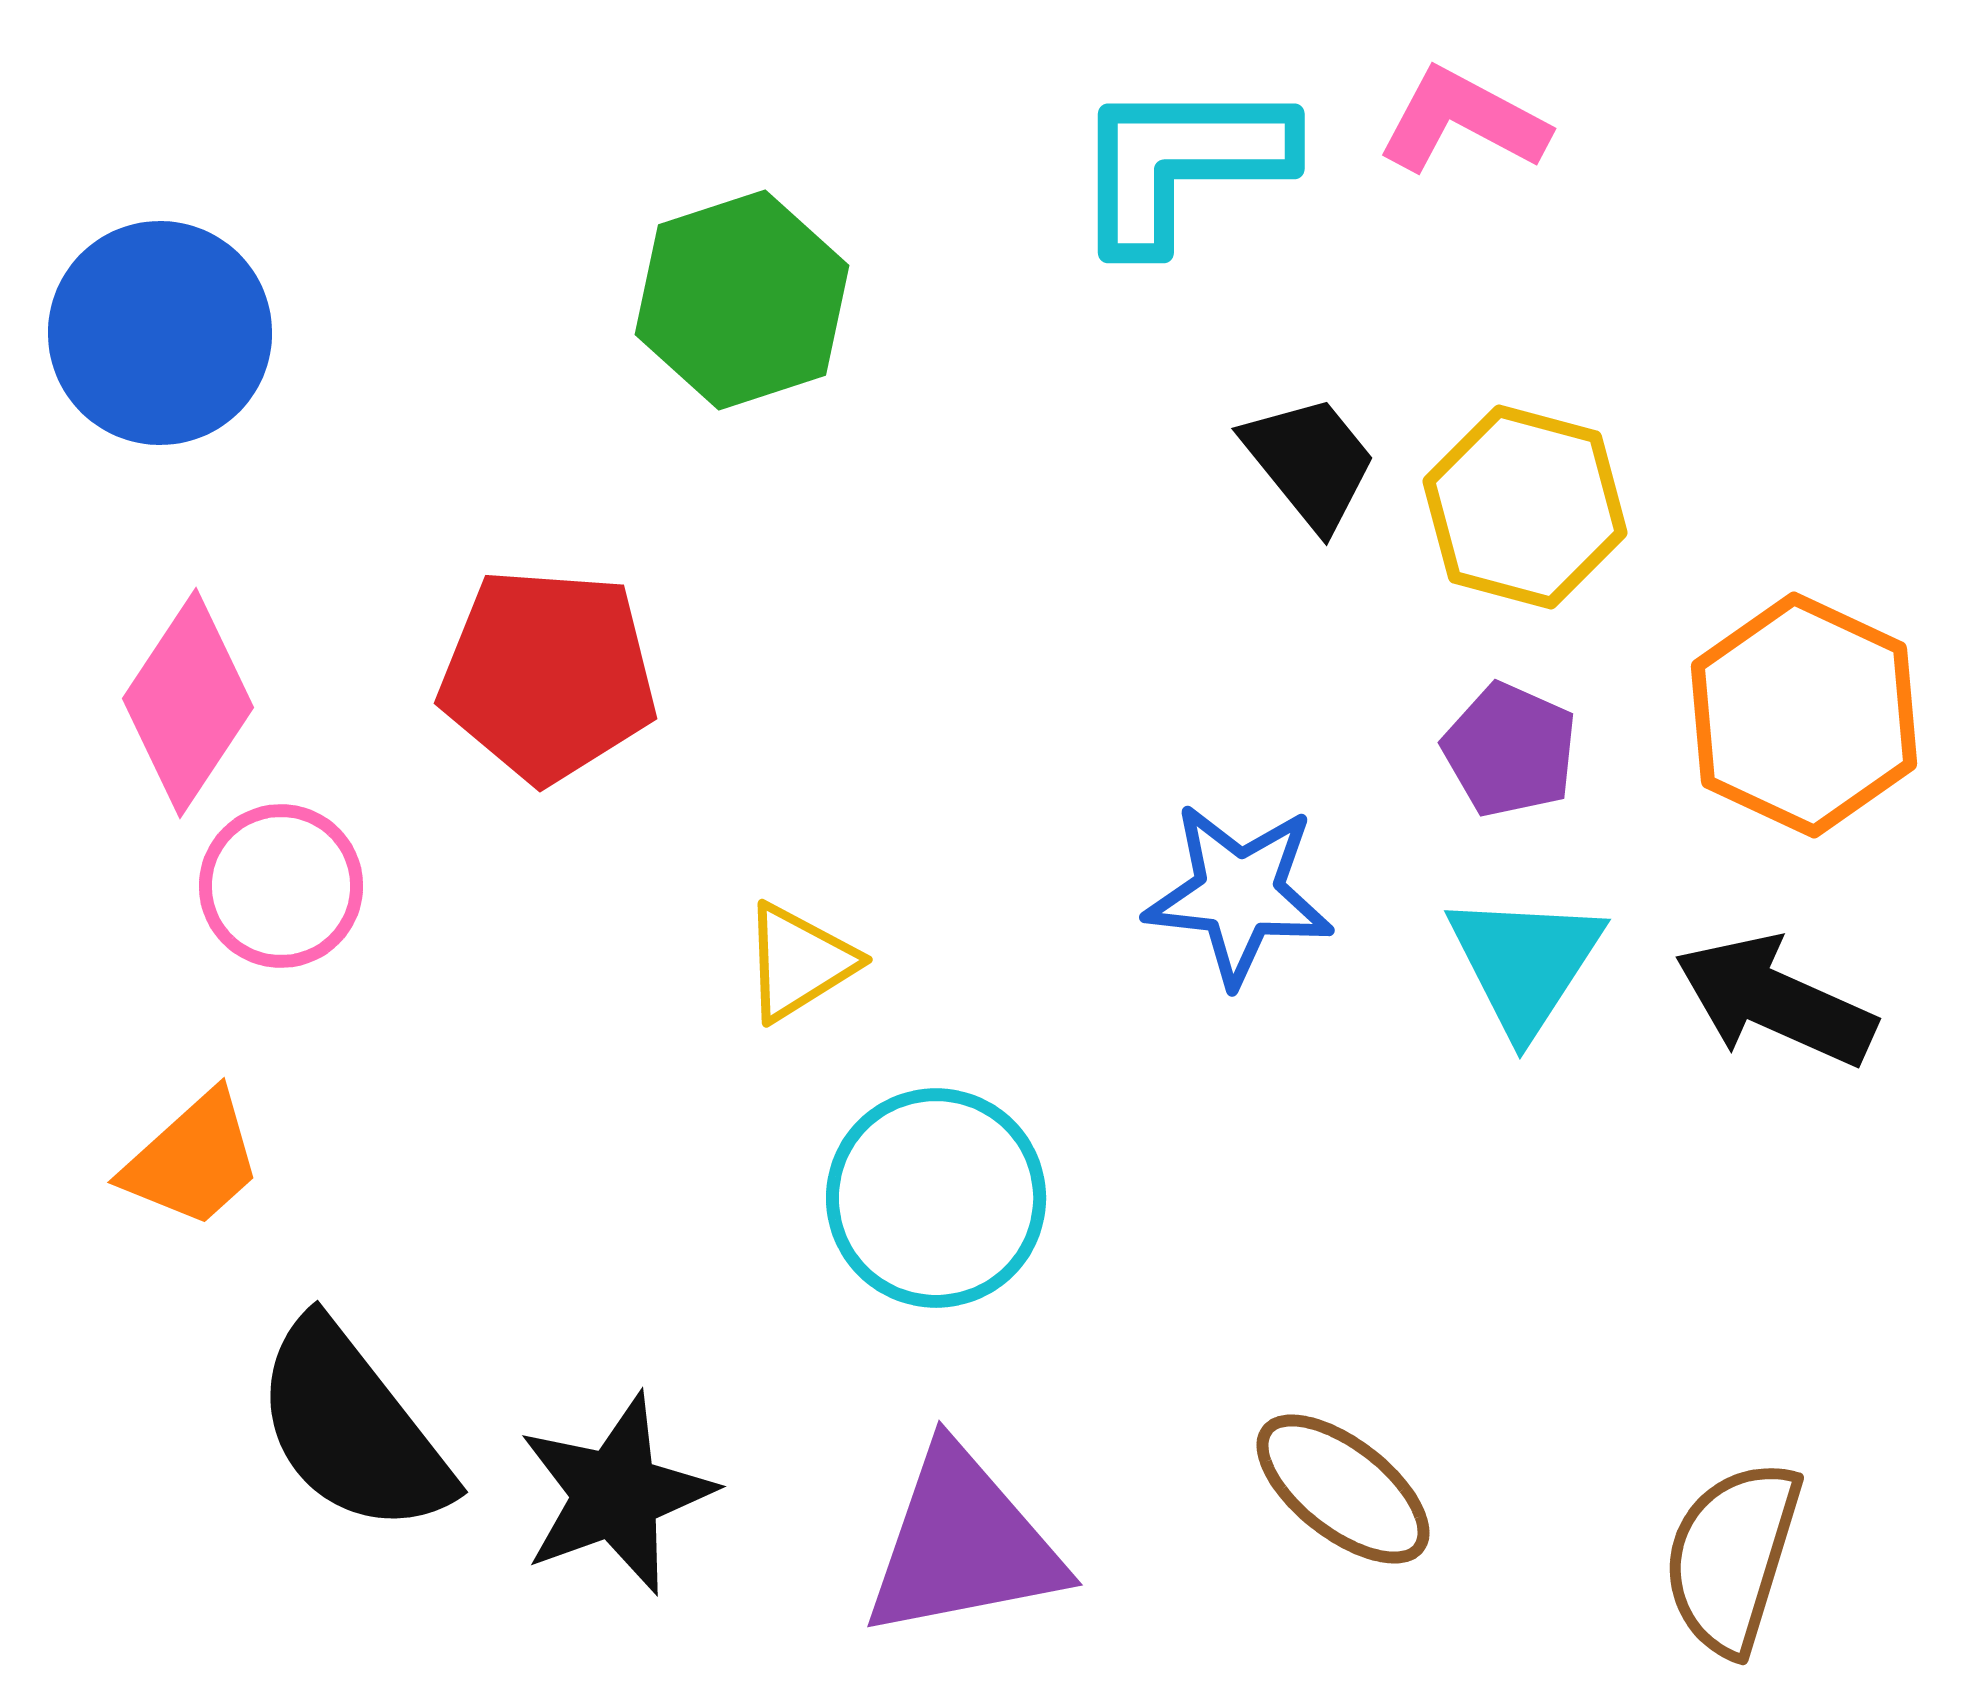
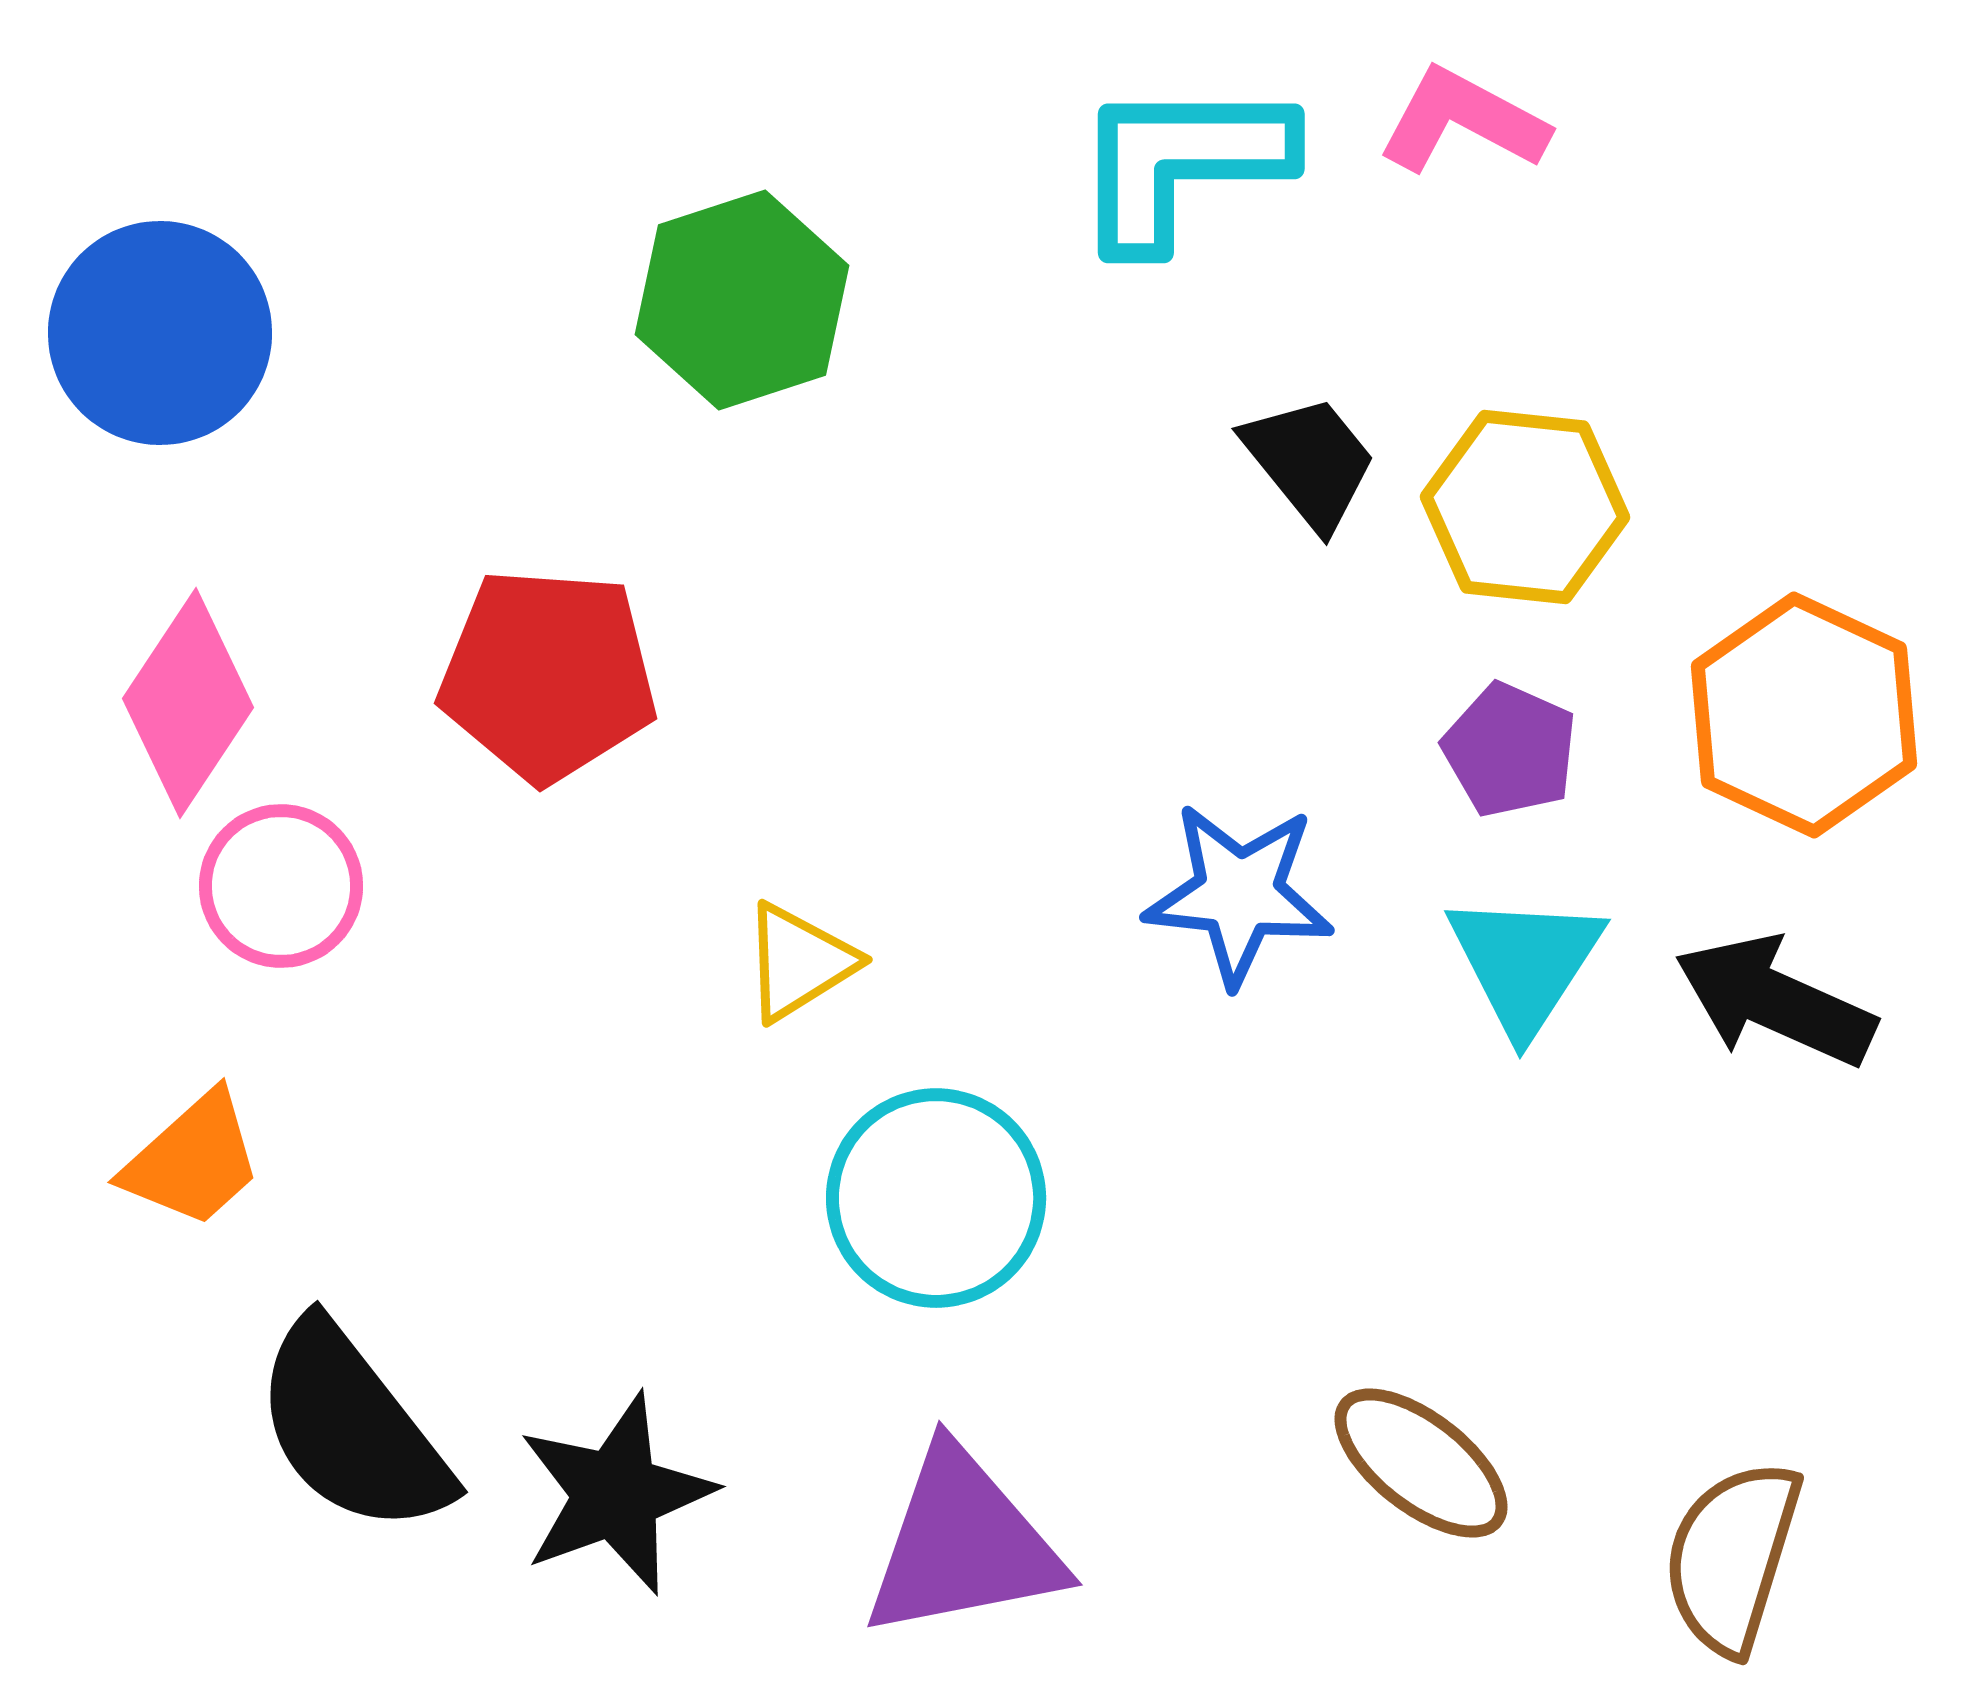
yellow hexagon: rotated 9 degrees counterclockwise
brown ellipse: moved 78 px right, 26 px up
